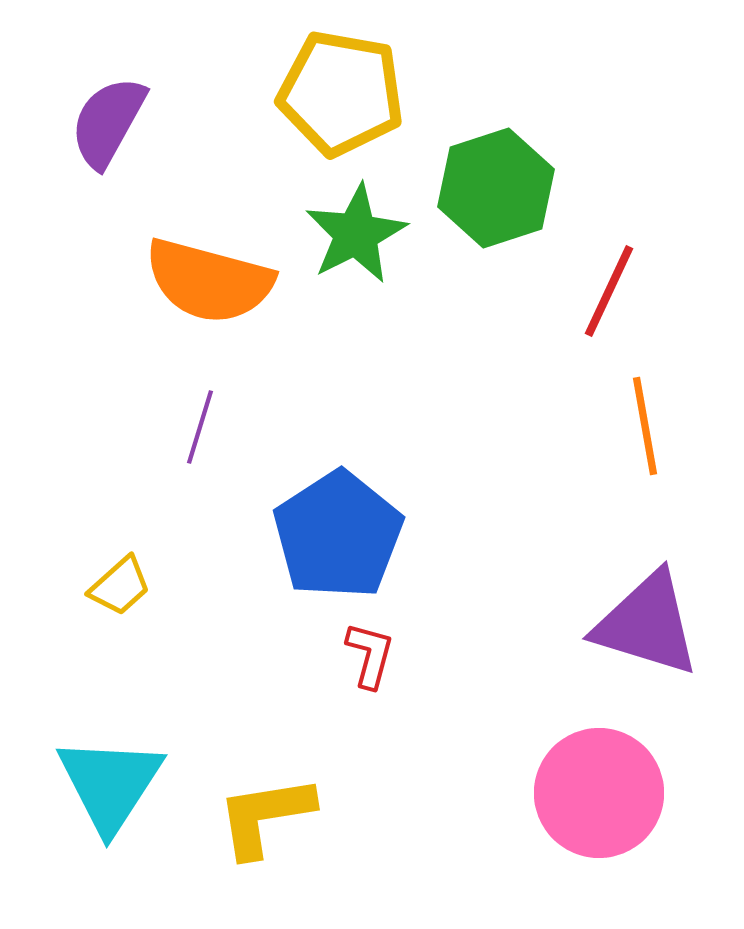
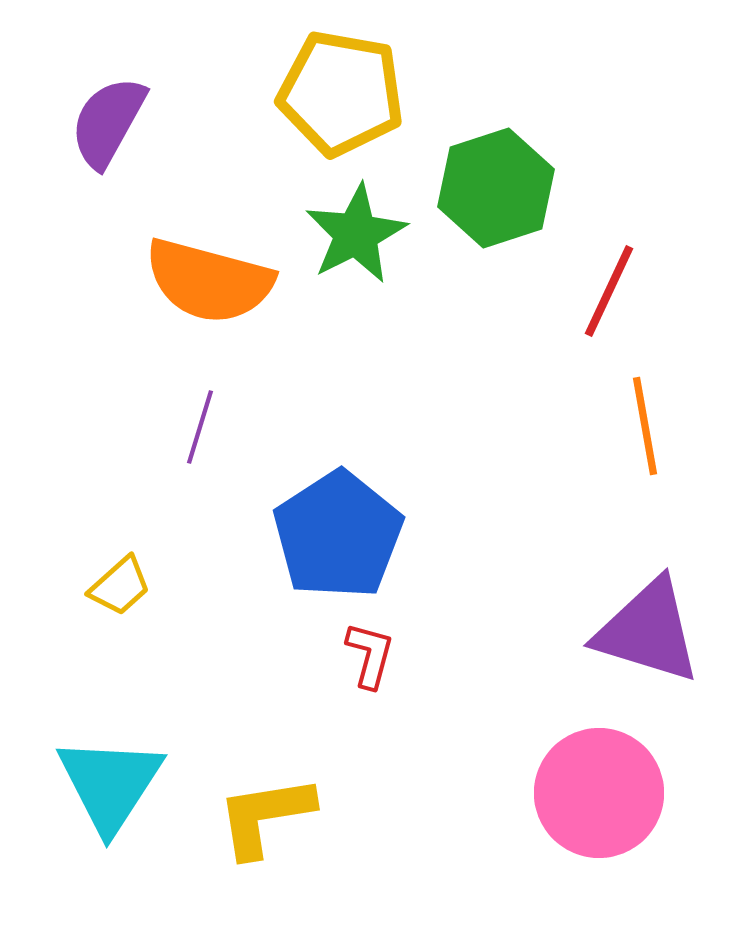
purple triangle: moved 1 px right, 7 px down
